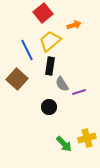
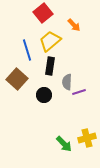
orange arrow: rotated 64 degrees clockwise
blue line: rotated 10 degrees clockwise
gray semicircle: moved 5 px right, 2 px up; rotated 35 degrees clockwise
black circle: moved 5 px left, 12 px up
